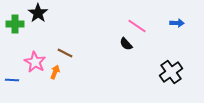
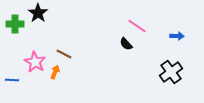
blue arrow: moved 13 px down
brown line: moved 1 px left, 1 px down
